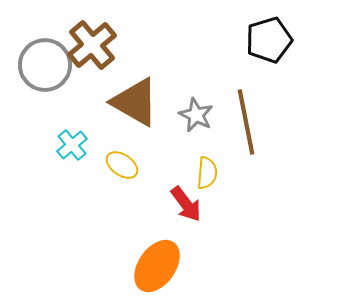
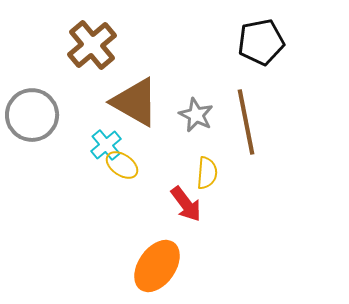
black pentagon: moved 8 px left, 2 px down; rotated 6 degrees clockwise
gray circle: moved 13 px left, 50 px down
cyan cross: moved 34 px right
